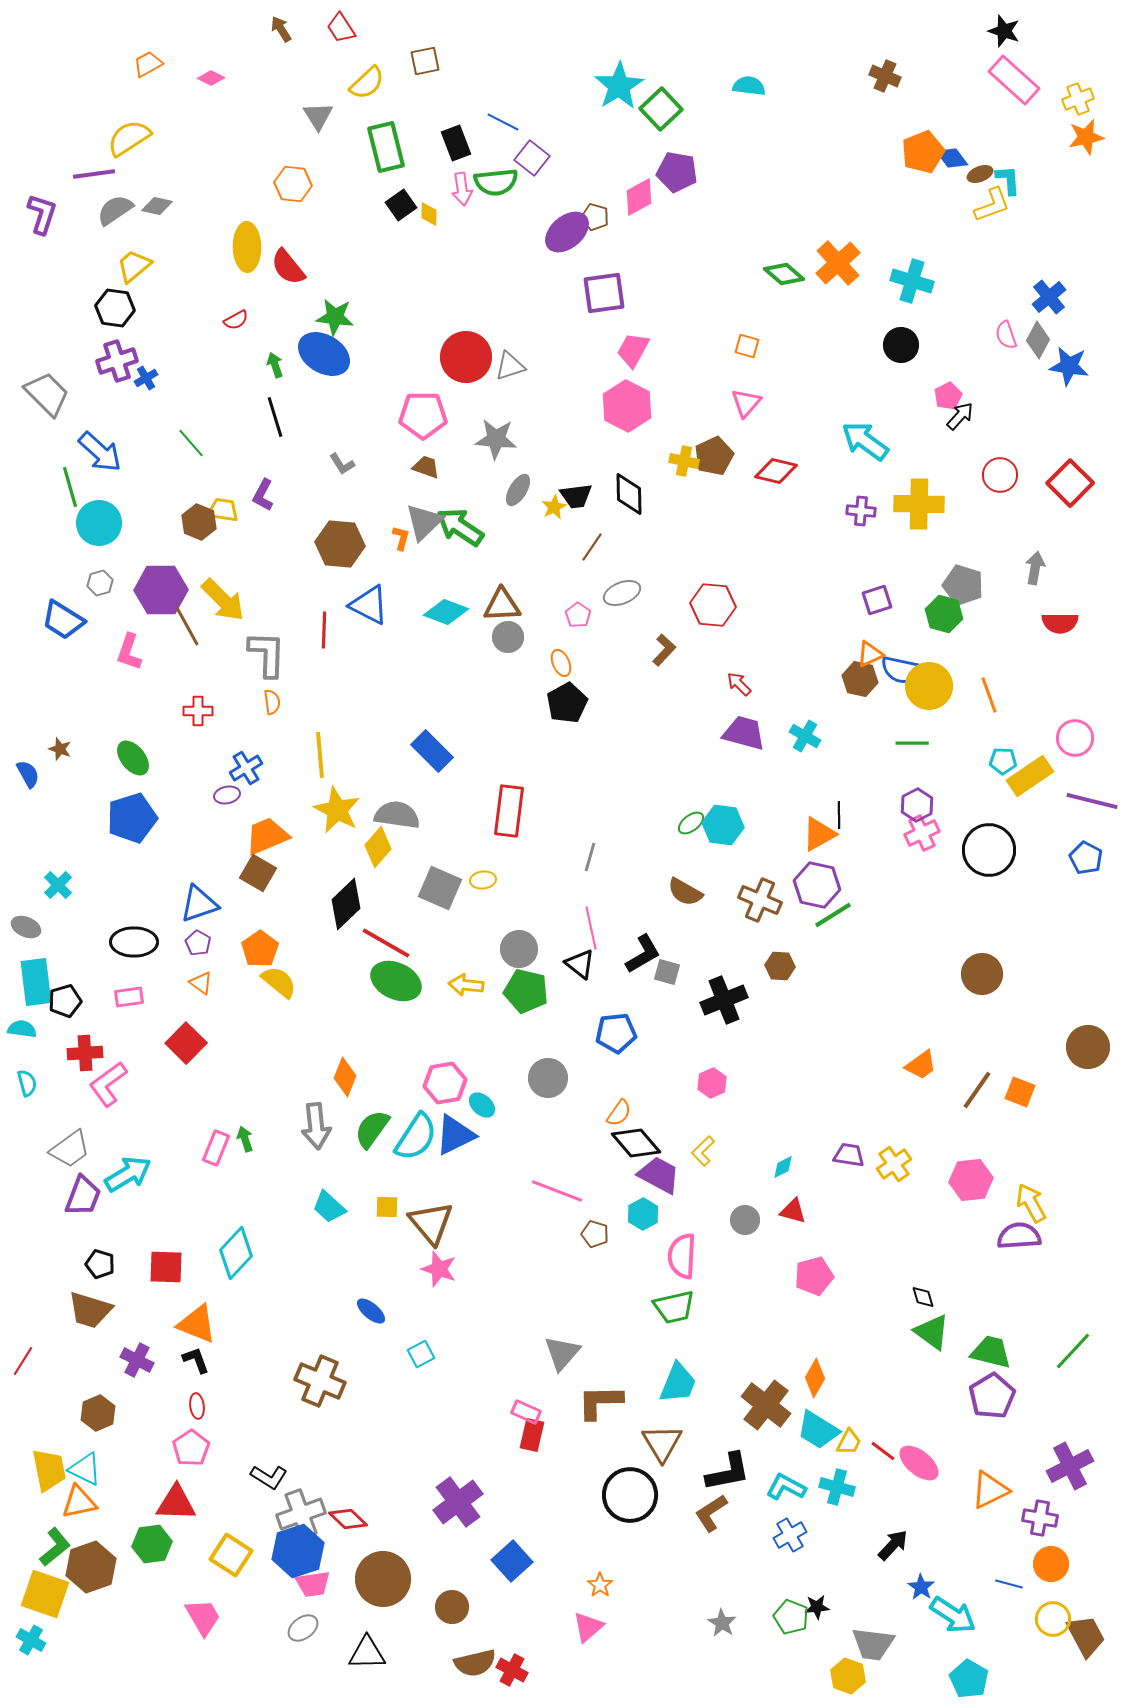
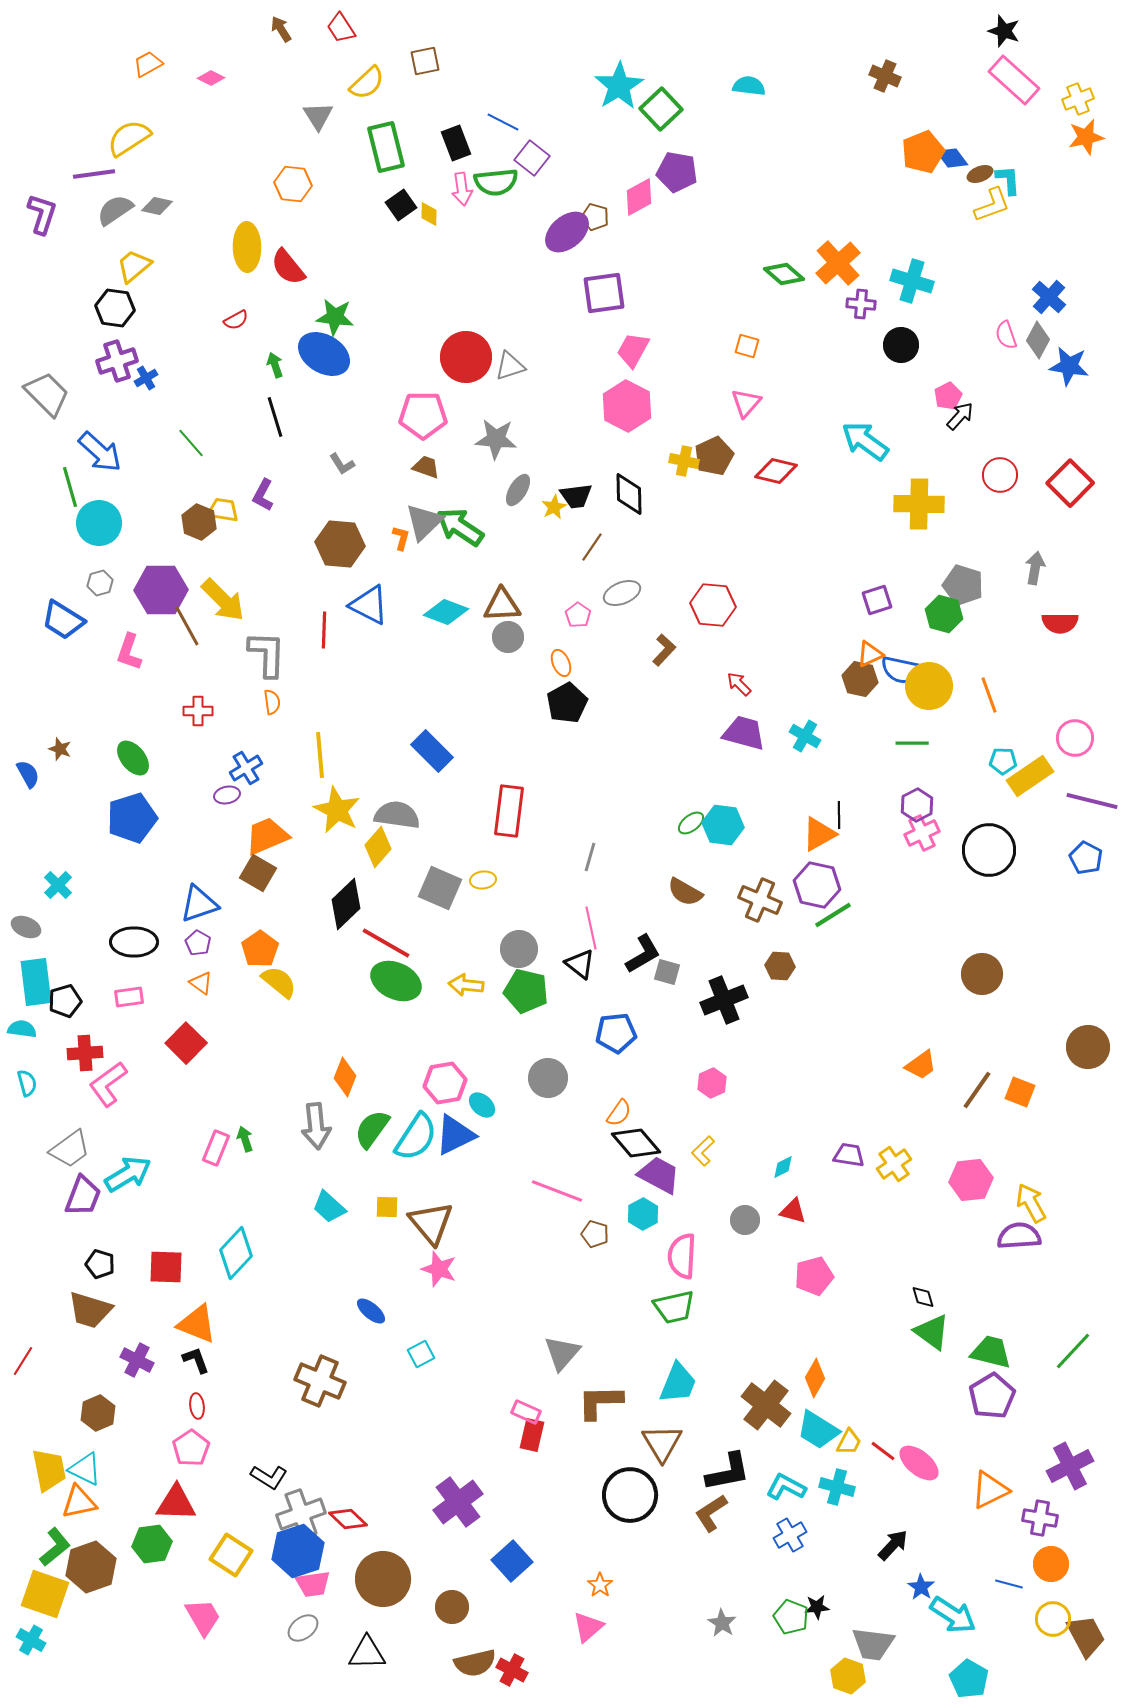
blue cross at (1049, 297): rotated 8 degrees counterclockwise
purple cross at (861, 511): moved 207 px up
